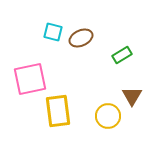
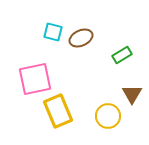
pink square: moved 5 px right
brown triangle: moved 2 px up
yellow rectangle: rotated 16 degrees counterclockwise
